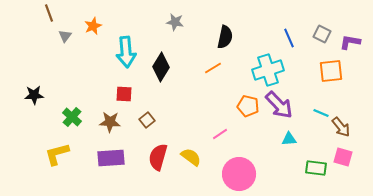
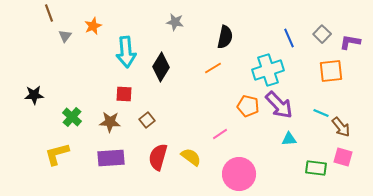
gray square: rotated 18 degrees clockwise
